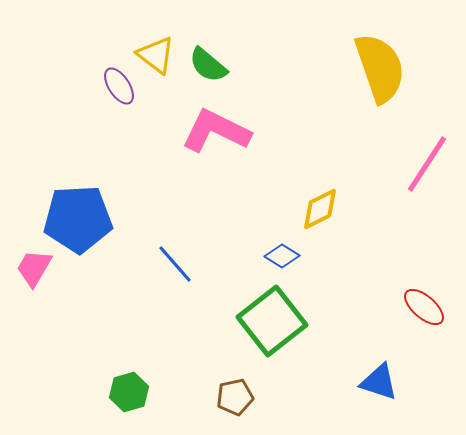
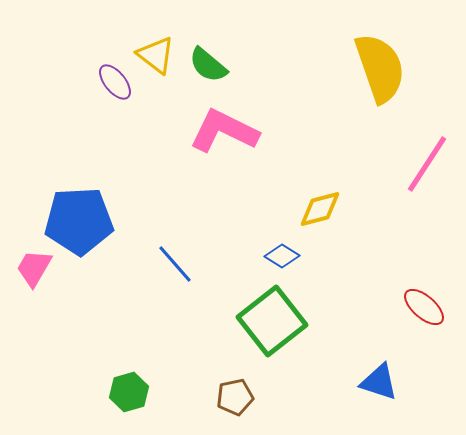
purple ellipse: moved 4 px left, 4 px up; rotated 6 degrees counterclockwise
pink L-shape: moved 8 px right
yellow diamond: rotated 12 degrees clockwise
blue pentagon: moved 1 px right, 2 px down
